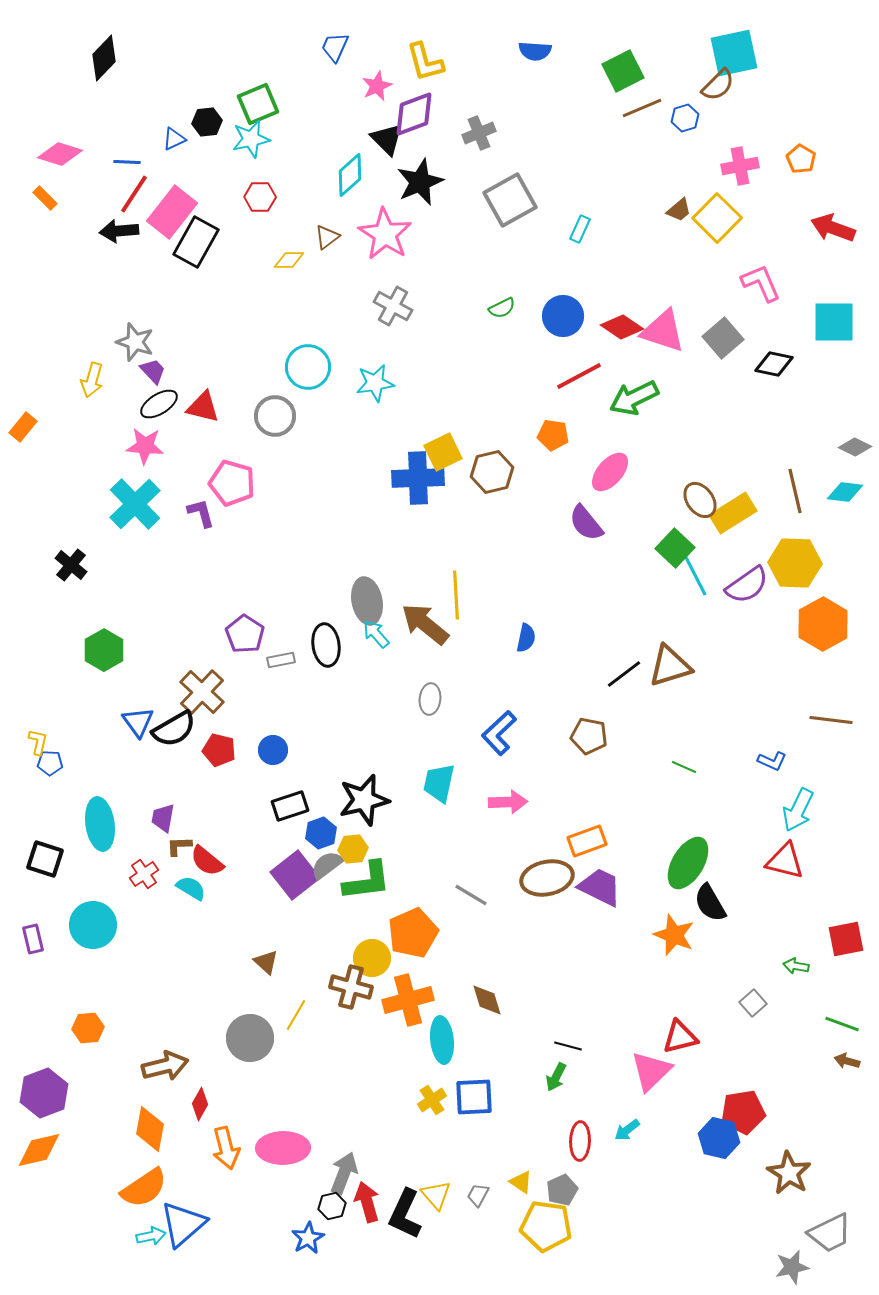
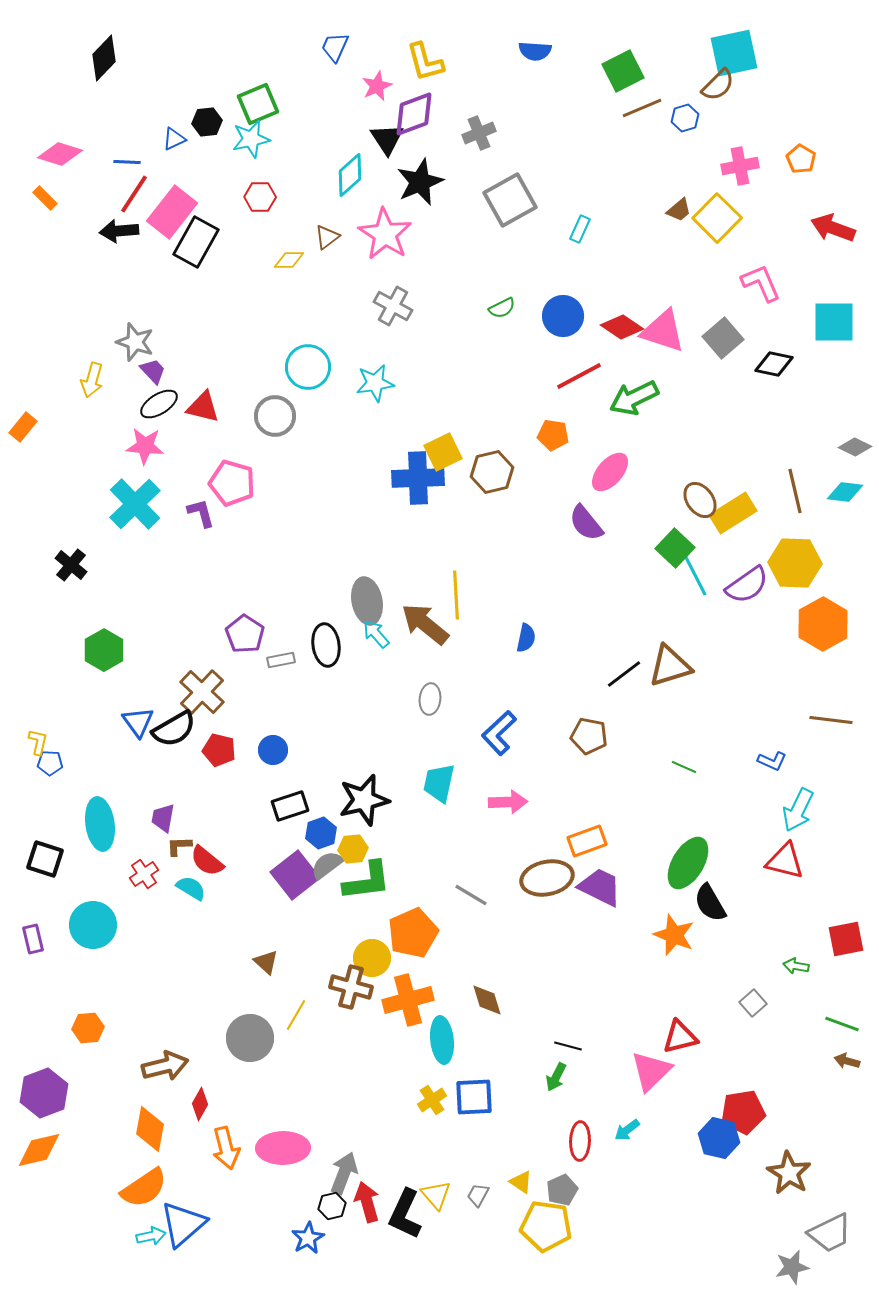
black triangle at (387, 139): rotated 12 degrees clockwise
